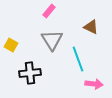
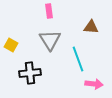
pink rectangle: rotated 48 degrees counterclockwise
brown triangle: rotated 21 degrees counterclockwise
gray triangle: moved 2 px left
